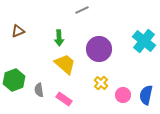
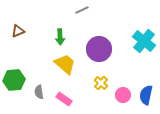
green arrow: moved 1 px right, 1 px up
green hexagon: rotated 15 degrees clockwise
gray semicircle: moved 2 px down
